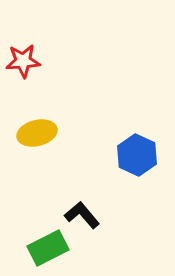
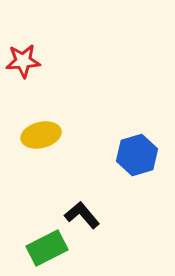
yellow ellipse: moved 4 px right, 2 px down
blue hexagon: rotated 18 degrees clockwise
green rectangle: moved 1 px left
